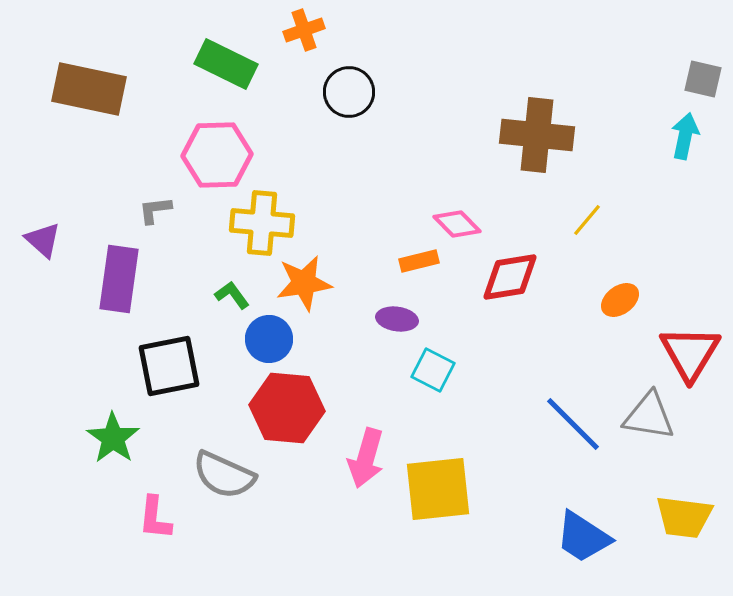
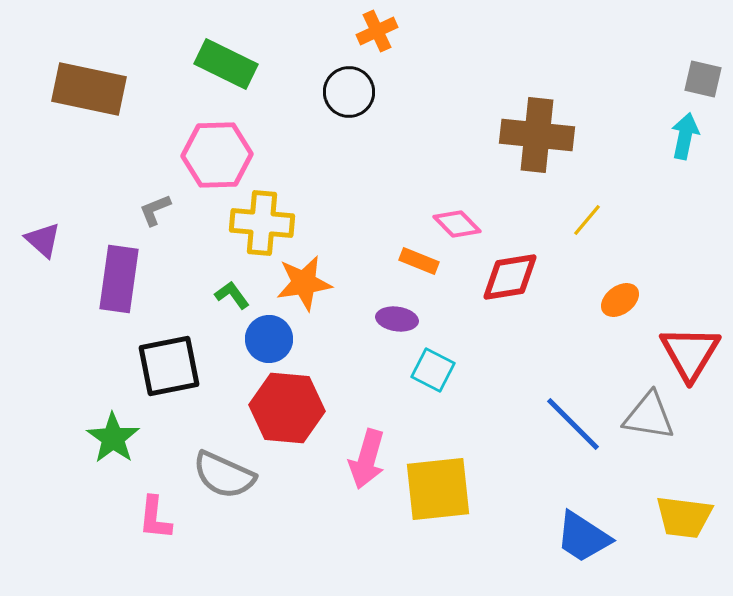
orange cross: moved 73 px right, 1 px down; rotated 6 degrees counterclockwise
gray L-shape: rotated 15 degrees counterclockwise
orange rectangle: rotated 36 degrees clockwise
pink arrow: moved 1 px right, 1 px down
